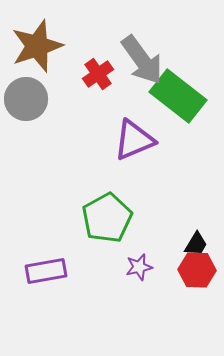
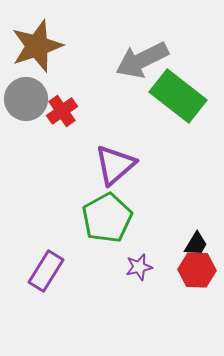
gray arrow: rotated 100 degrees clockwise
red cross: moved 36 px left, 37 px down
purple triangle: moved 19 px left, 25 px down; rotated 18 degrees counterclockwise
purple rectangle: rotated 48 degrees counterclockwise
